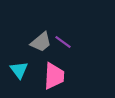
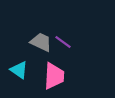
gray trapezoid: rotated 115 degrees counterclockwise
cyan triangle: rotated 18 degrees counterclockwise
